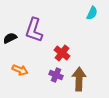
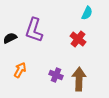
cyan semicircle: moved 5 px left
red cross: moved 16 px right, 14 px up
orange arrow: rotated 84 degrees counterclockwise
